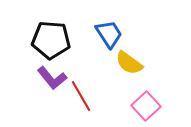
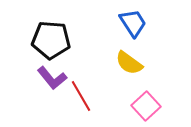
blue trapezoid: moved 24 px right, 11 px up
